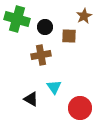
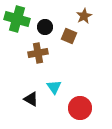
brown square: rotated 21 degrees clockwise
brown cross: moved 3 px left, 2 px up
